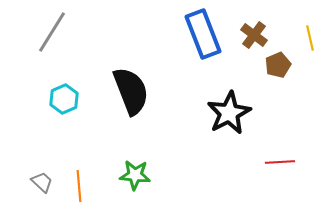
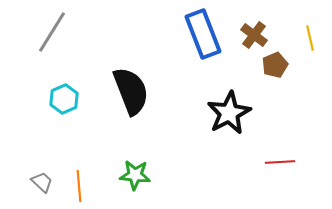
brown pentagon: moved 3 px left
